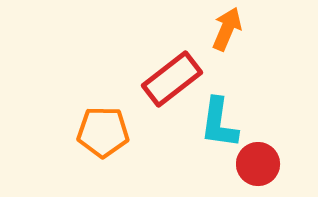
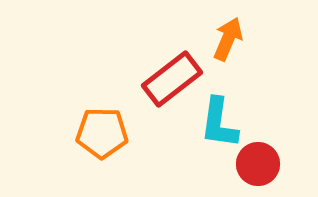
orange arrow: moved 1 px right, 10 px down
orange pentagon: moved 1 px left, 1 px down
